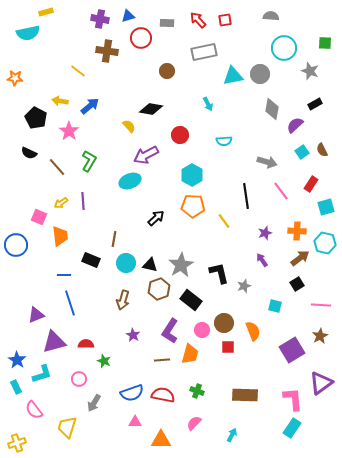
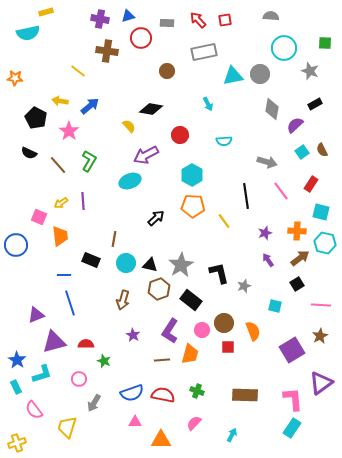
brown line at (57, 167): moved 1 px right, 2 px up
cyan square at (326, 207): moved 5 px left, 5 px down; rotated 30 degrees clockwise
purple arrow at (262, 260): moved 6 px right
